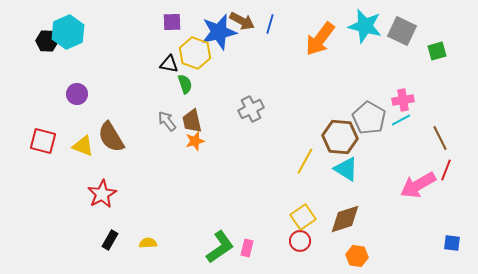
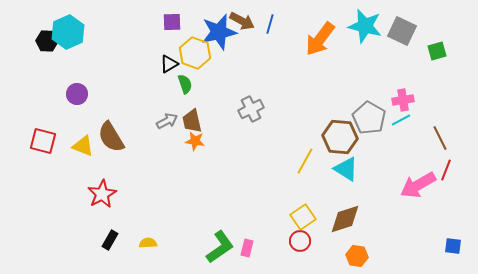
black triangle: rotated 42 degrees counterclockwise
gray arrow: rotated 100 degrees clockwise
orange star: rotated 24 degrees clockwise
blue square: moved 1 px right, 3 px down
